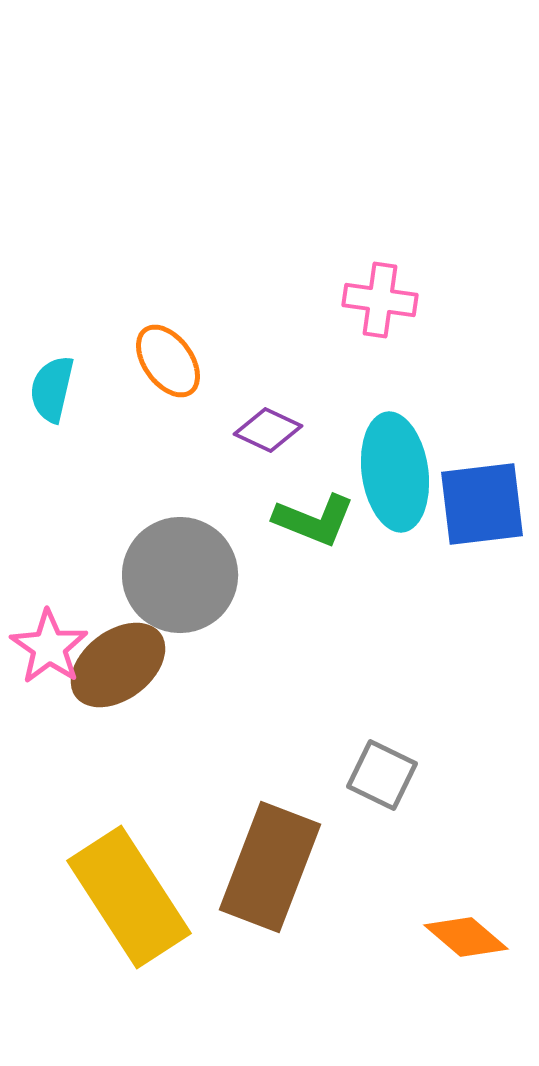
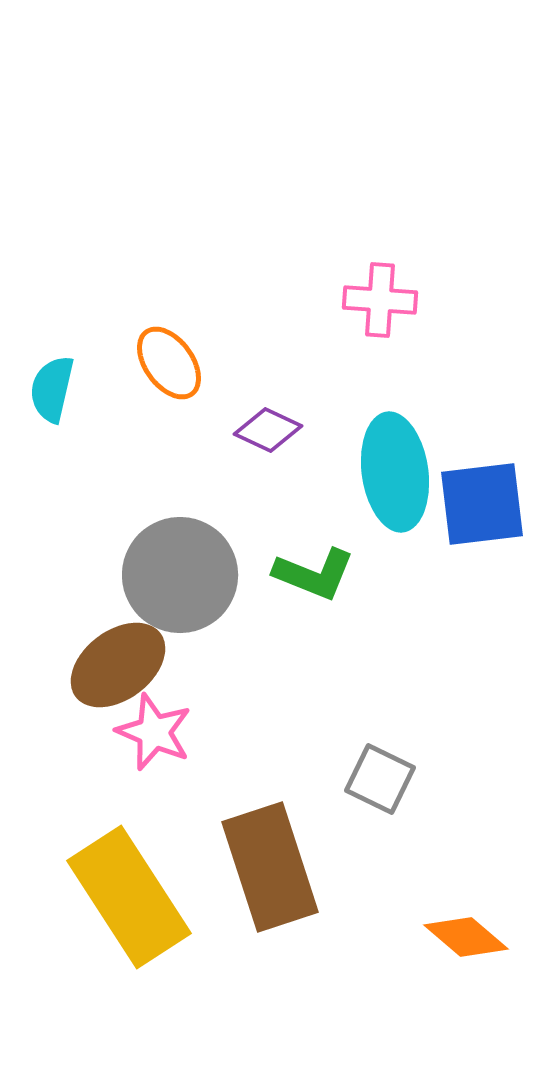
pink cross: rotated 4 degrees counterclockwise
orange ellipse: moved 1 px right, 2 px down
green L-shape: moved 54 px down
pink star: moved 105 px right, 85 px down; rotated 12 degrees counterclockwise
gray square: moved 2 px left, 4 px down
brown rectangle: rotated 39 degrees counterclockwise
